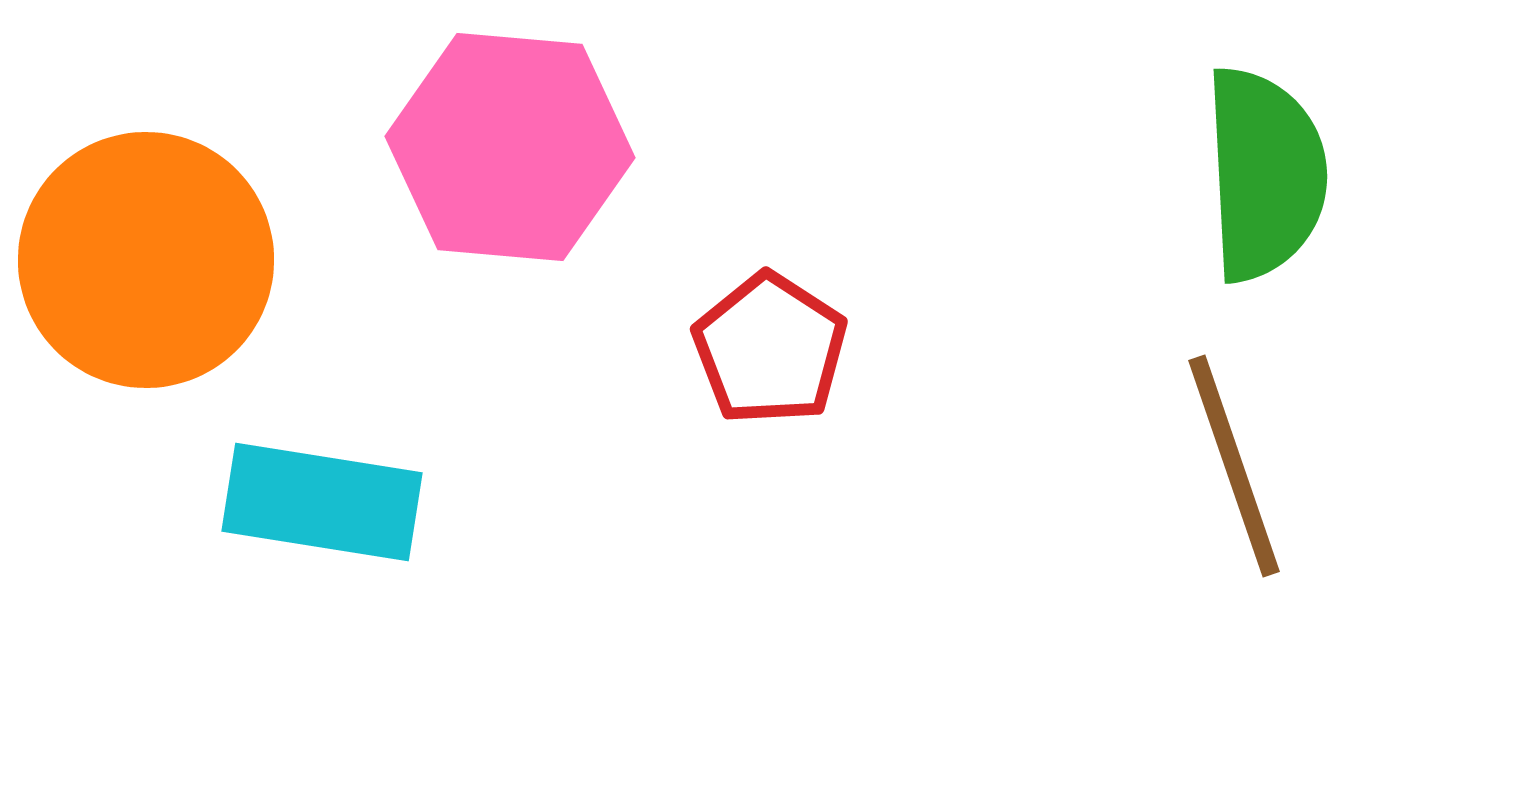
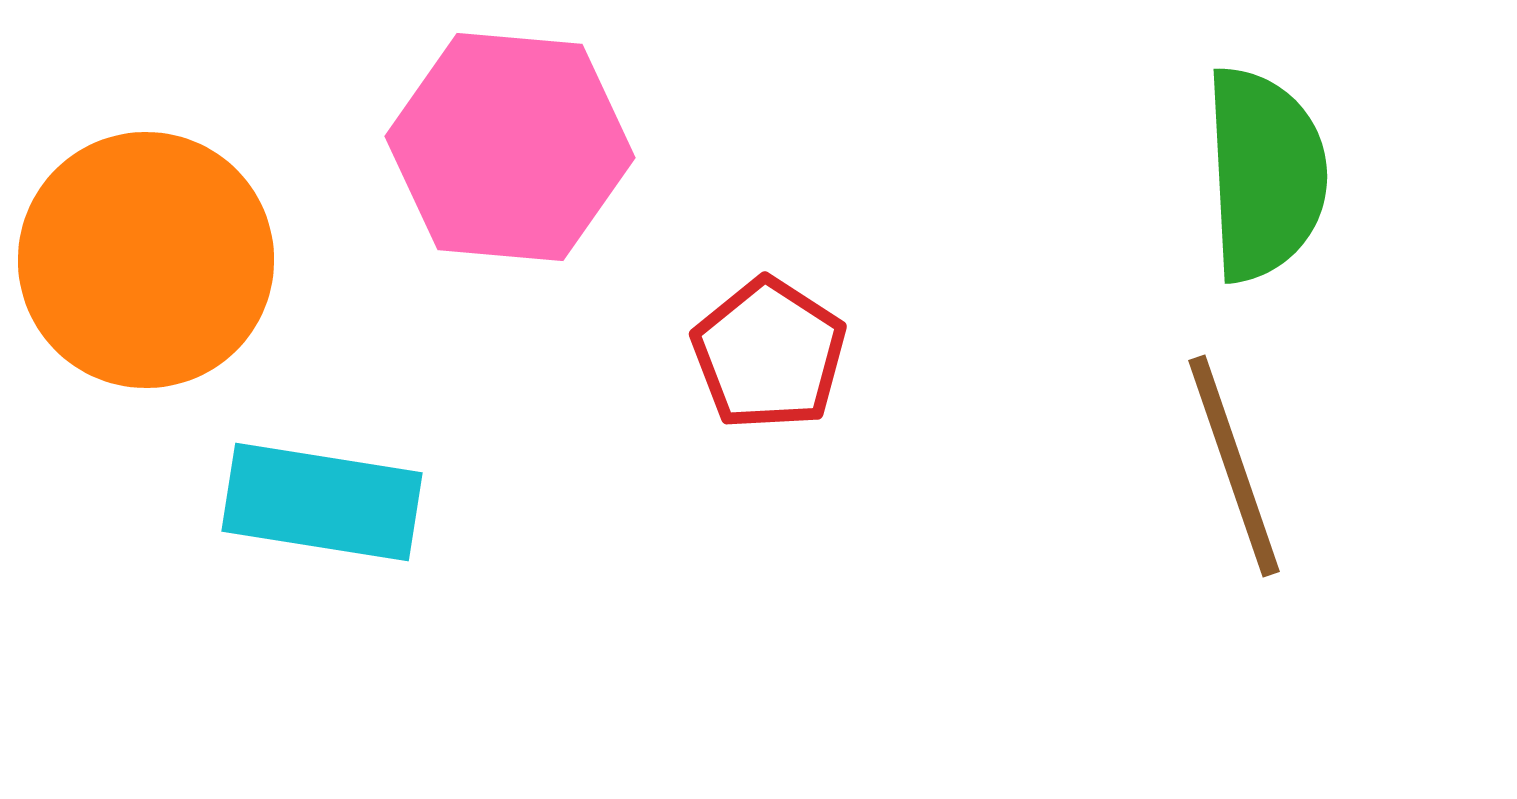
red pentagon: moved 1 px left, 5 px down
